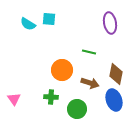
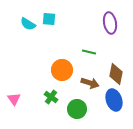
green cross: rotated 32 degrees clockwise
